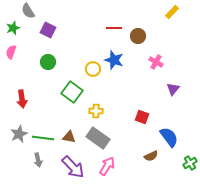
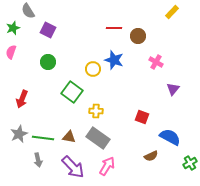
red arrow: rotated 30 degrees clockwise
blue semicircle: moved 1 px right; rotated 25 degrees counterclockwise
